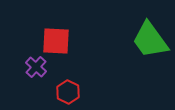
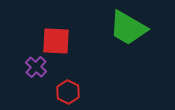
green trapezoid: moved 22 px left, 12 px up; rotated 24 degrees counterclockwise
